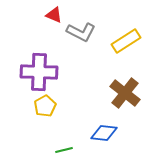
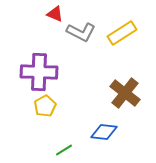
red triangle: moved 1 px right, 1 px up
yellow rectangle: moved 4 px left, 8 px up
blue diamond: moved 1 px up
green line: rotated 18 degrees counterclockwise
